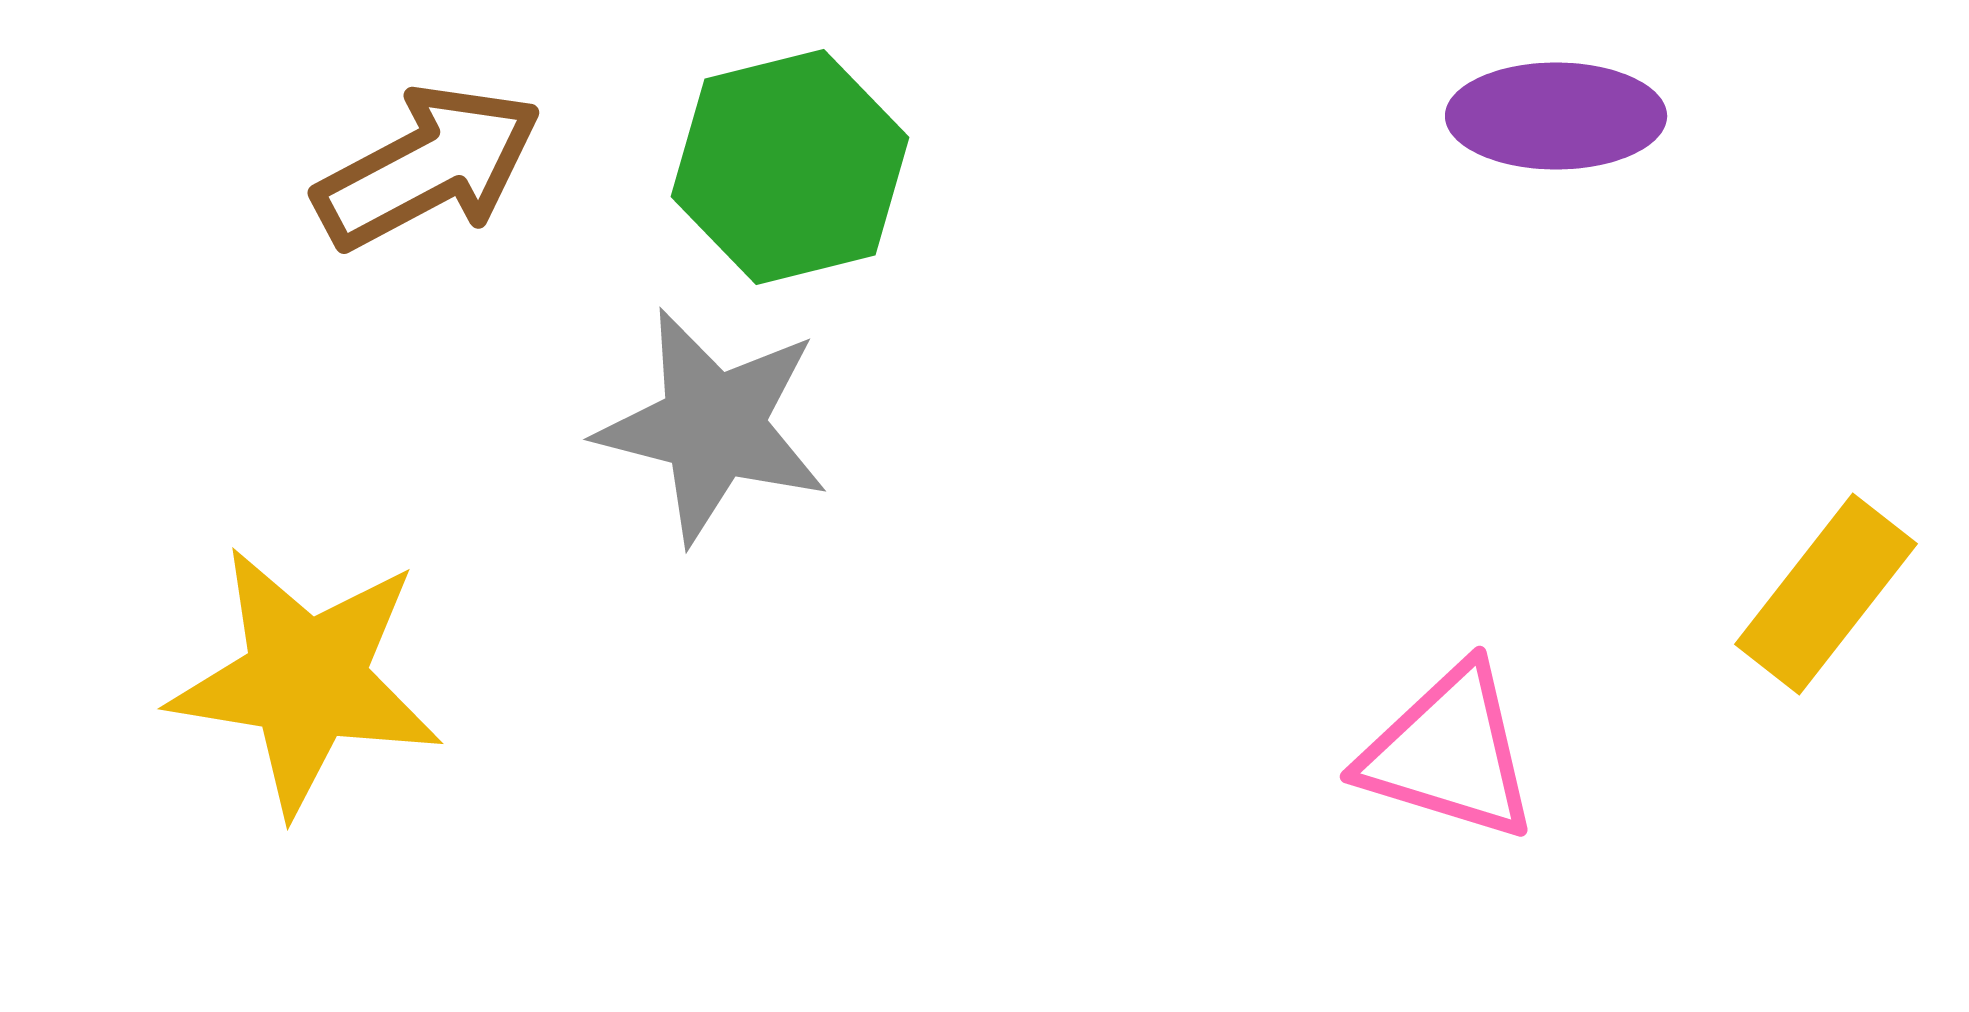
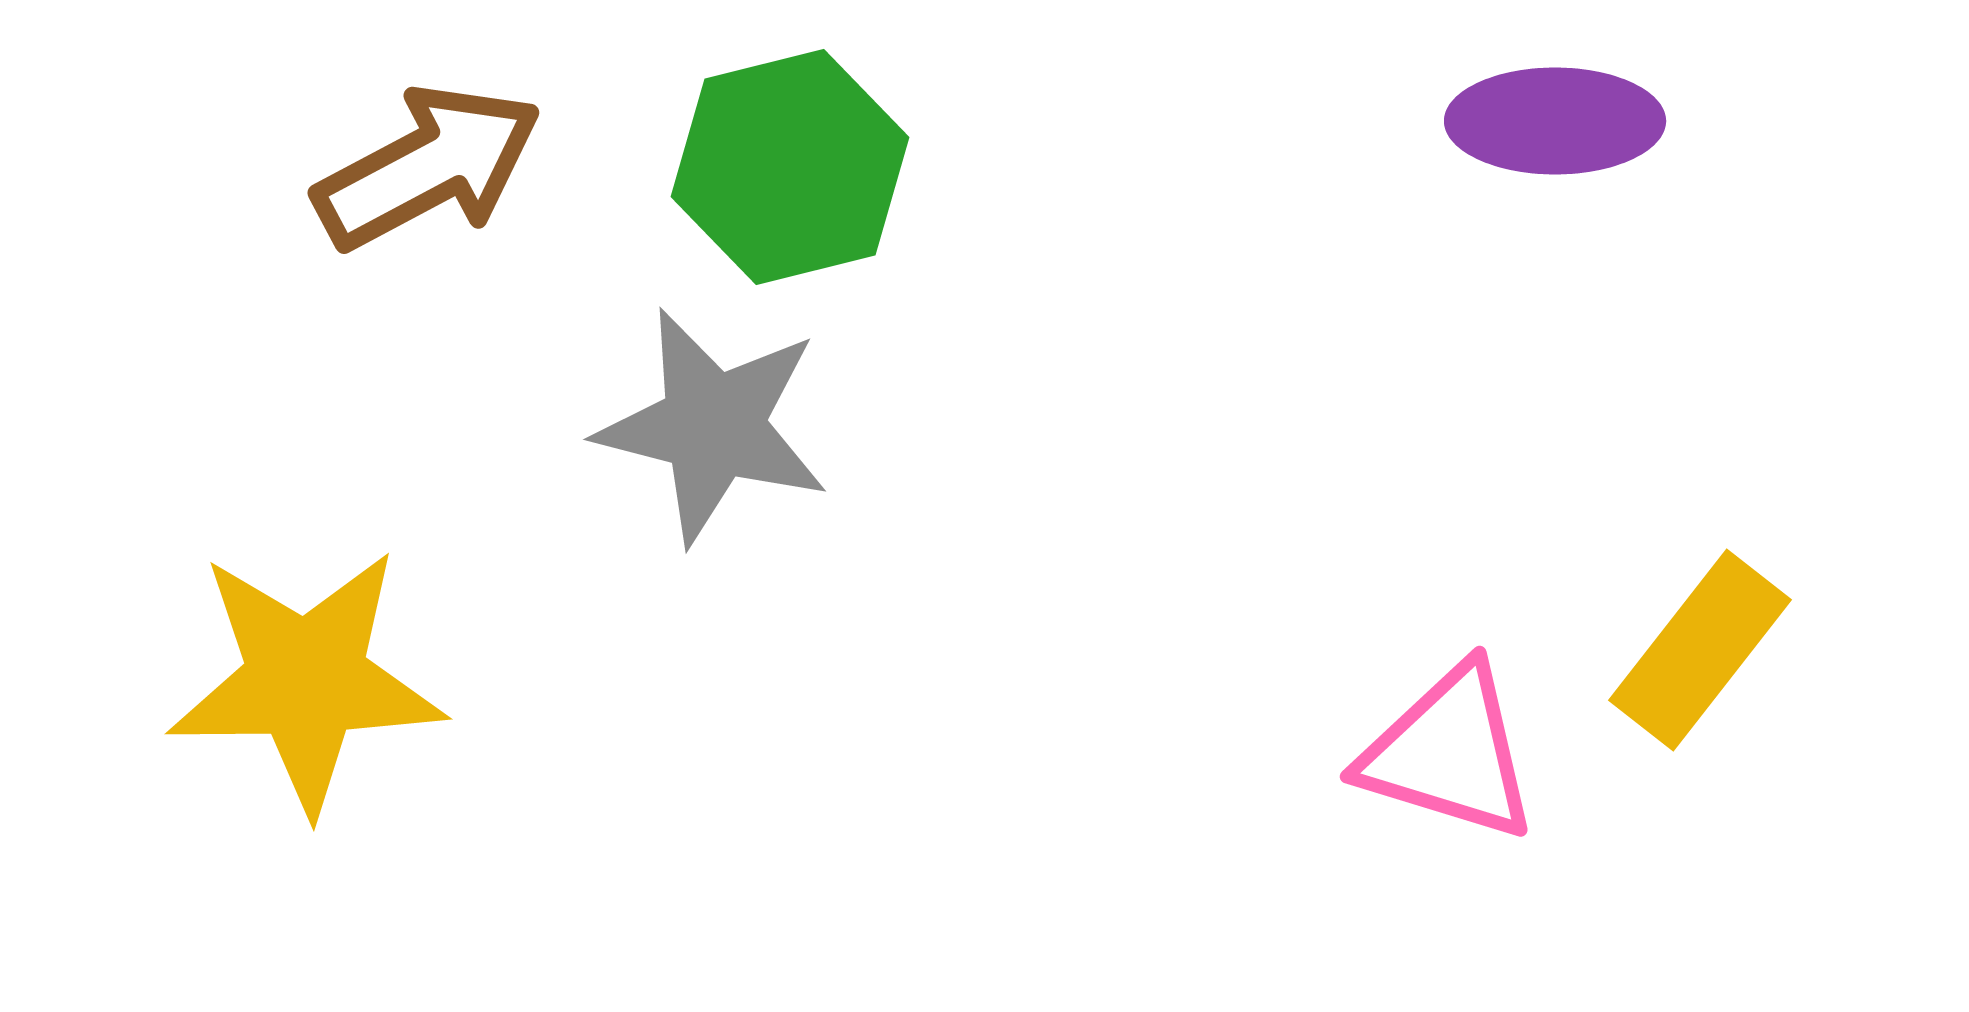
purple ellipse: moved 1 px left, 5 px down
yellow rectangle: moved 126 px left, 56 px down
yellow star: rotated 10 degrees counterclockwise
